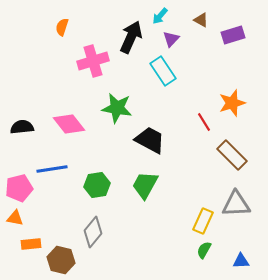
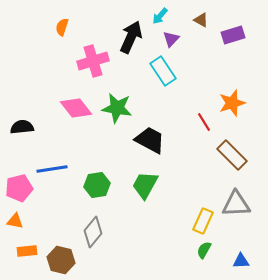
pink diamond: moved 7 px right, 16 px up
orange triangle: moved 3 px down
orange rectangle: moved 4 px left, 7 px down
